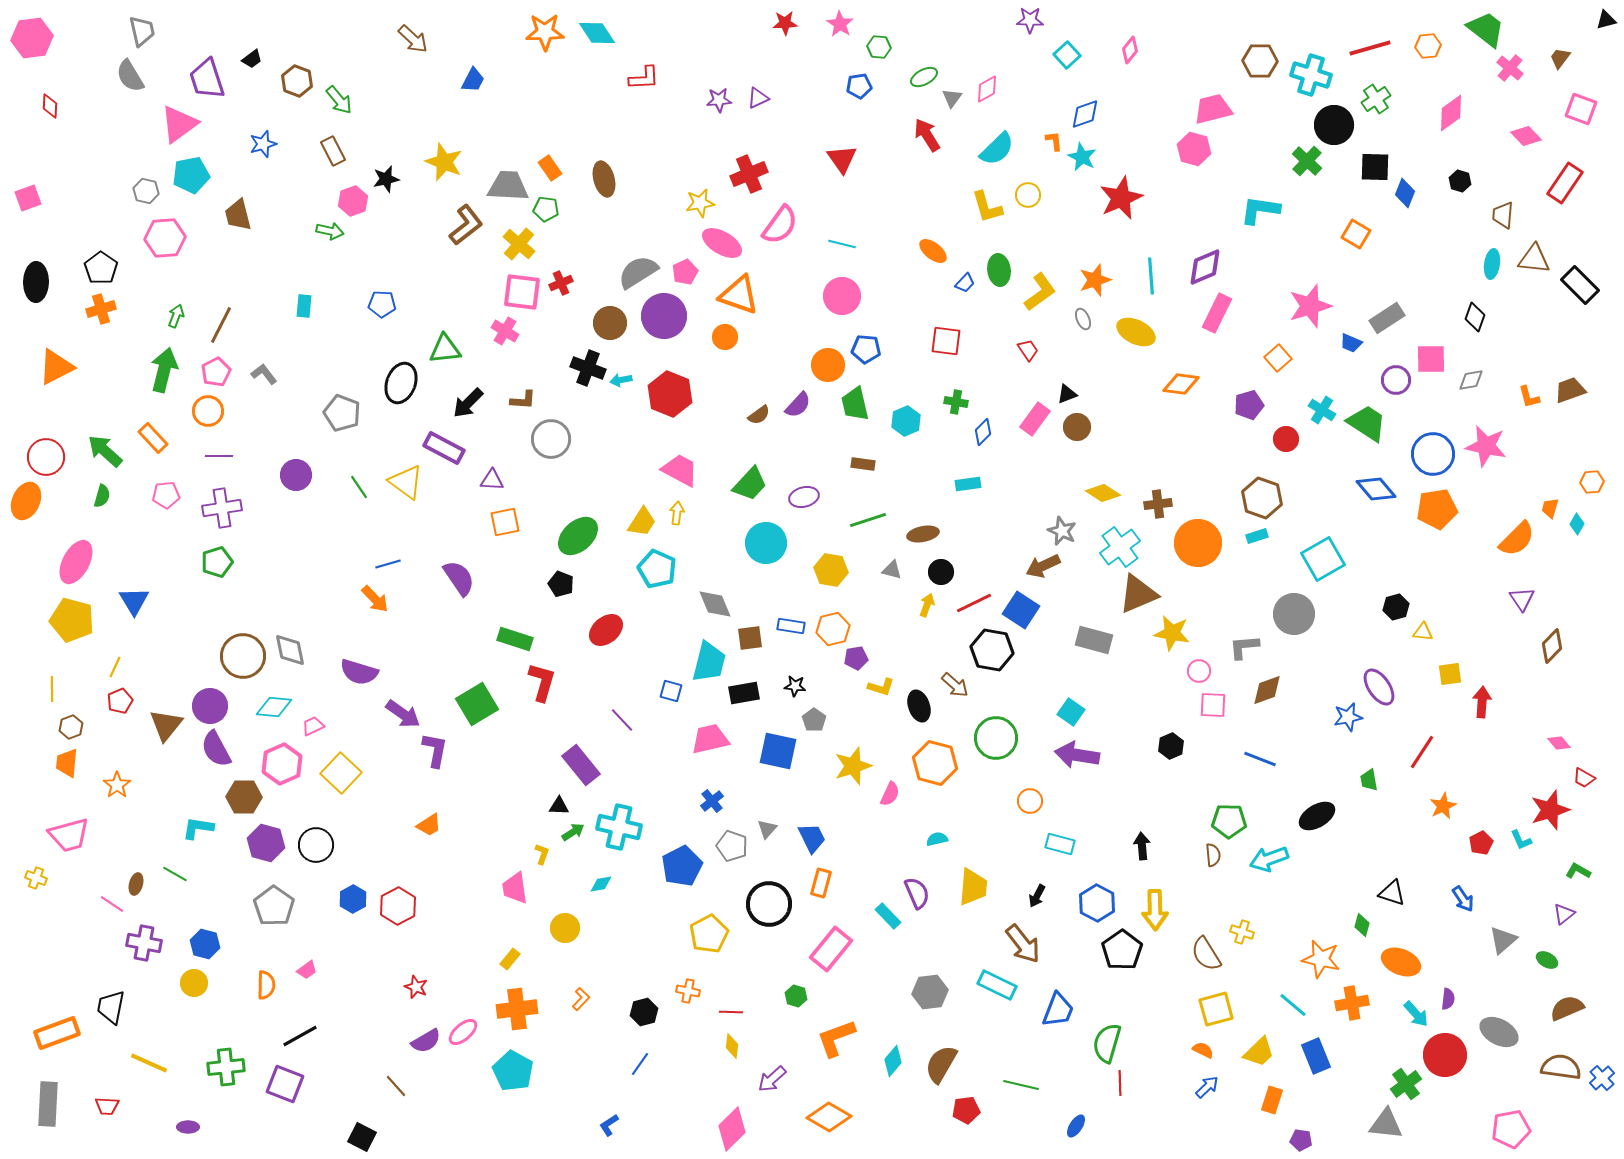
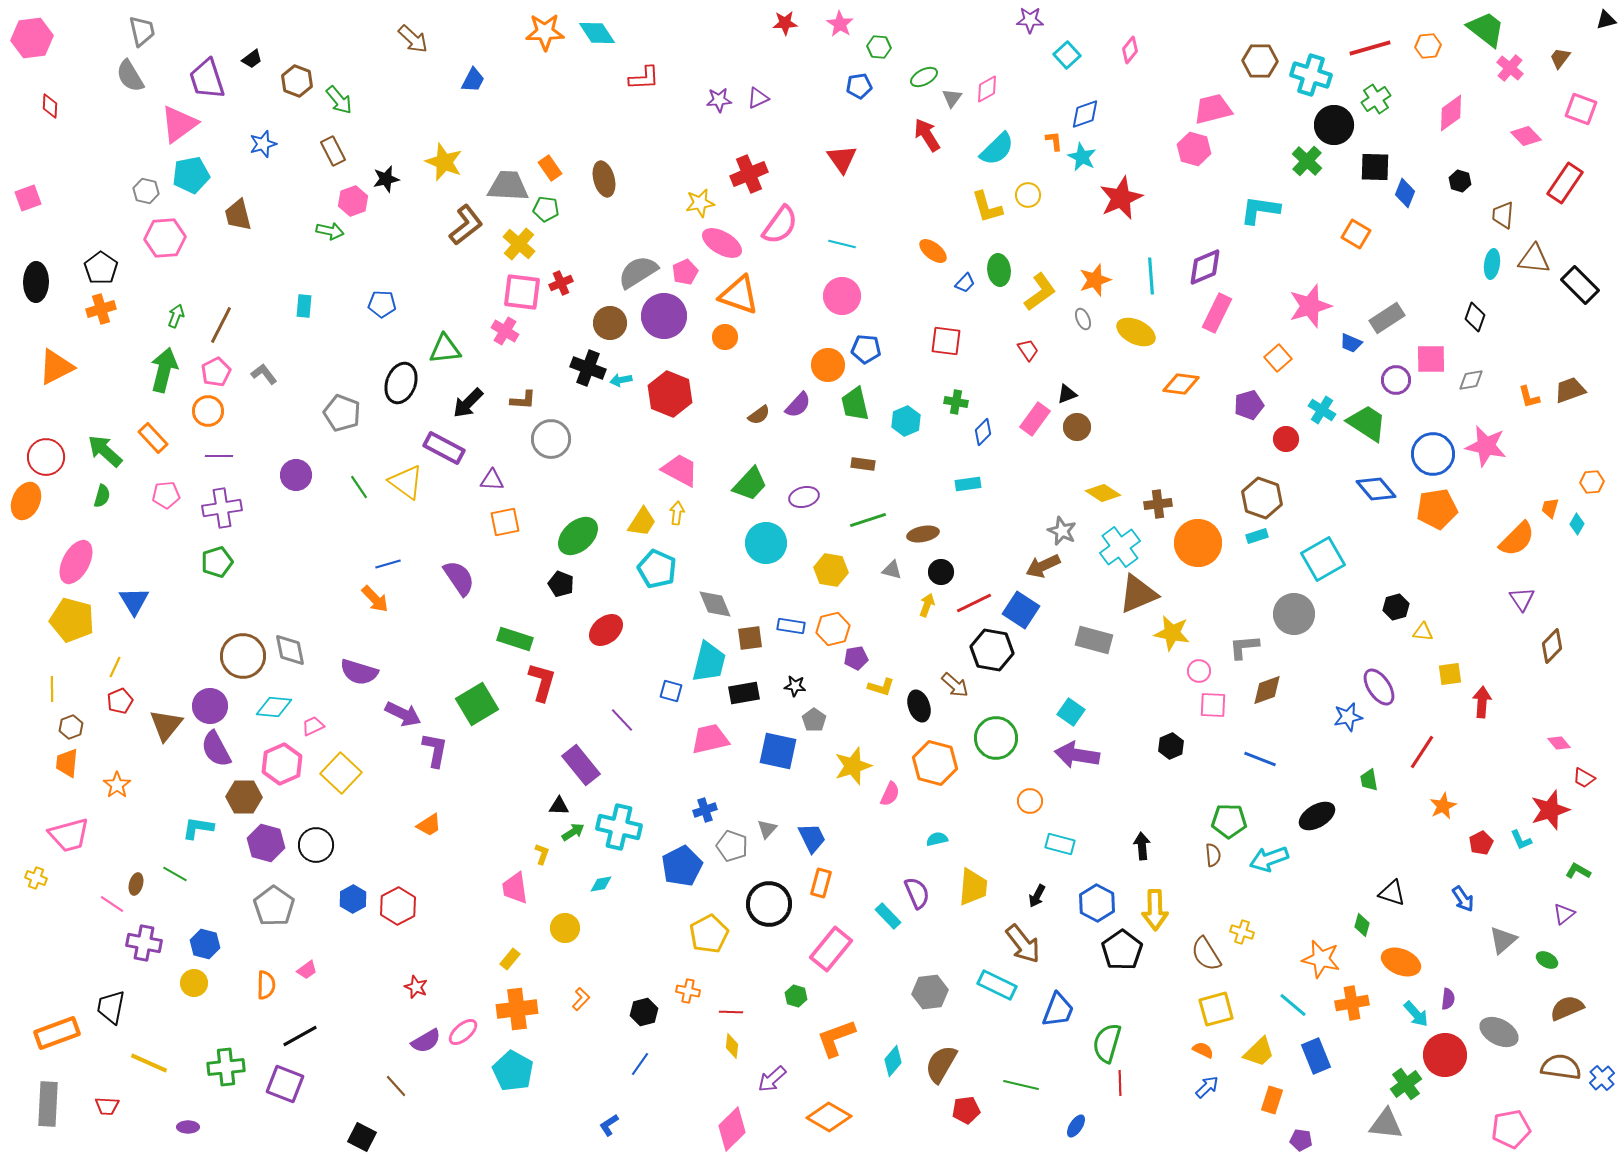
purple arrow at (403, 714): rotated 9 degrees counterclockwise
blue cross at (712, 801): moved 7 px left, 9 px down; rotated 20 degrees clockwise
